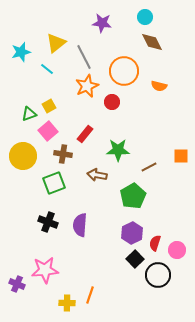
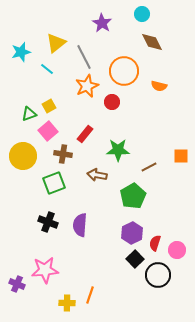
cyan circle: moved 3 px left, 3 px up
purple star: rotated 24 degrees clockwise
